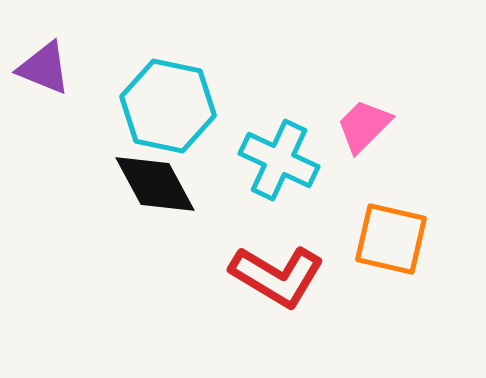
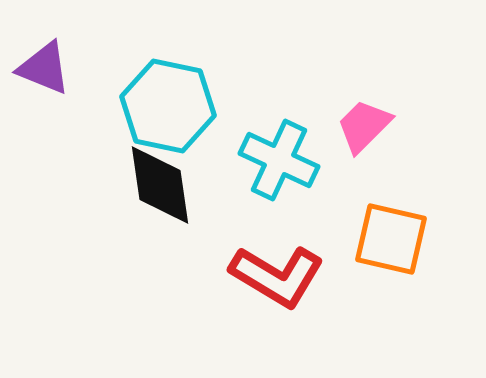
black diamond: moved 5 px right, 1 px down; rotated 20 degrees clockwise
